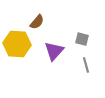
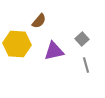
brown semicircle: moved 2 px right, 1 px up
gray square: rotated 32 degrees clockwise
purple triangle: rotated 35 degrees clockwise
